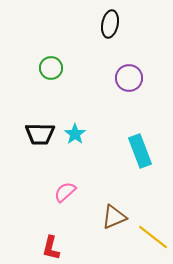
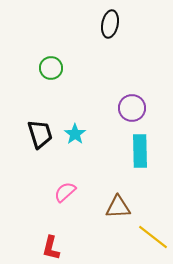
purple circle: moved 3 px right, 30 px down
black trapezoid: rotated 108 degrees counterclockwise
cyan rectangle: rotated 20 degrees clockwise
brown triangle: moved 4 px right, 10 px up; rotated 20 degrees clockwise
